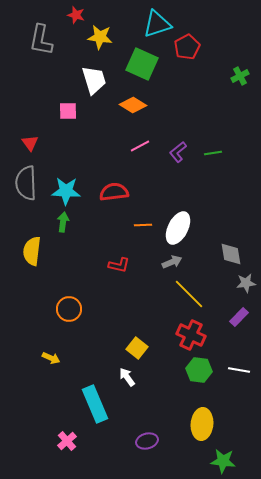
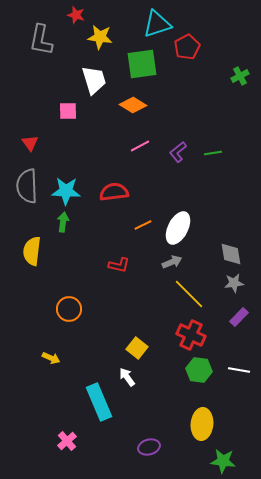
green square: rotated 32 degrees counterclockwise
gray semicircle: moved 1 px right, 3 px down
orange line: rotated 24 degrees counterclockwise
gray star: moved 12 px left
cyan rectangle: moved 4 px right, 2 px up
purple ellipse: moved 2 px right, 6 px down
